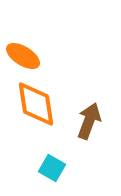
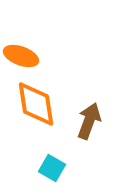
orange ellipse: moved 2 px left; rotated 12 degrees counterclockwise
